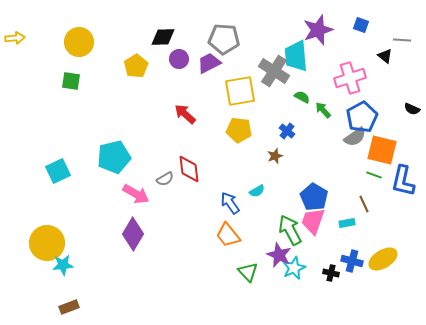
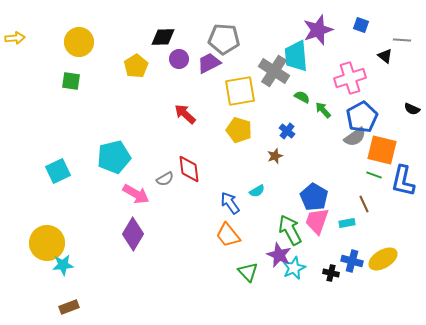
yellow pentagon at (239, 130): rotated 10 degrees clockwise
pink trapezoid at (313, 221): moved 4 px right
